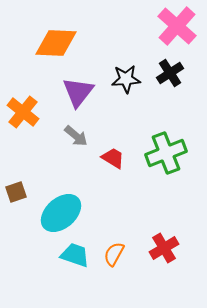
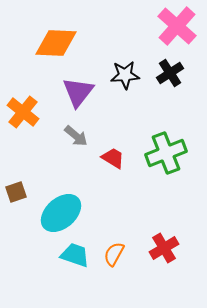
black star: moved 1 px left, 4 px up
